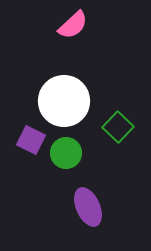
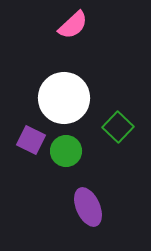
white circle: moved 3 px up
green circle: moved 2 px up
